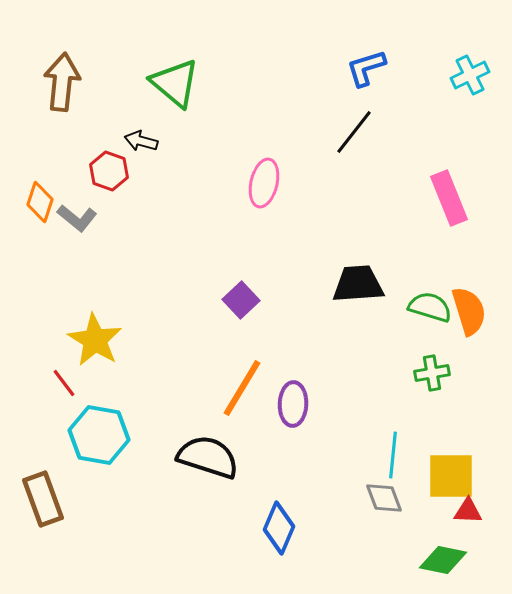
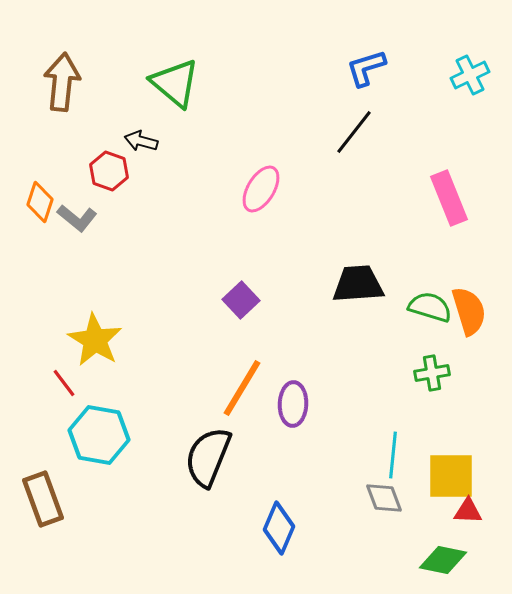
pink ellipse: moved 3 px left, 6 px down; rotated 18 degrees clockwise
black semicircle: rotated 86 degrees counterclockwise
